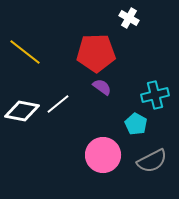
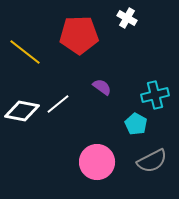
white cross: moved 2 px left
red pentagon: moved 17 px left, 18 px up
pink circle: moved 6 px left, 7 px down
